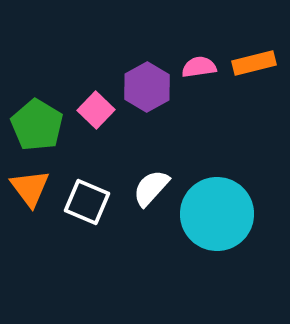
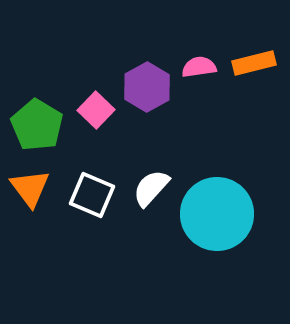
white square: moved 5 px right, 7 px up
